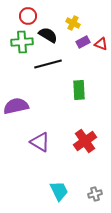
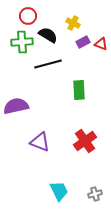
purple triangle: rotated 10 degrees counterclockwise
